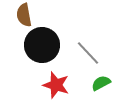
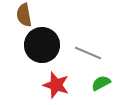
gray line: rotated 24 degrees counterclockwise
